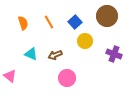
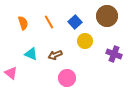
pink triangle: moved 1 px right, 3 px up
